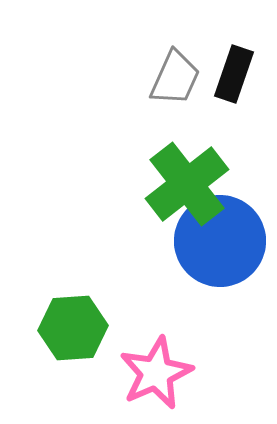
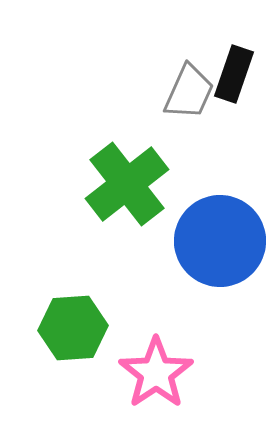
gray trapezoid: moved 14 px right, 14 px down
green cross: moved 60 px left
pink star: rotated 10 degrees counterclockwise
